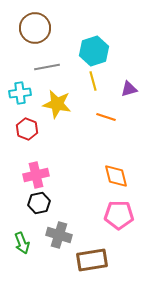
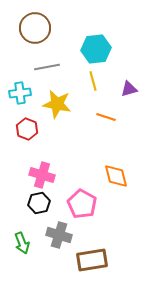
cyan hexagon: moved 2 px right, 2 px up; rotated 12 degrees clockwise
pink cross: moved 6 px right; rotated 30 degrees clockwise
pink pentagon: moved 37 px left, 11 px up; rotated 28 degrees clockwise
